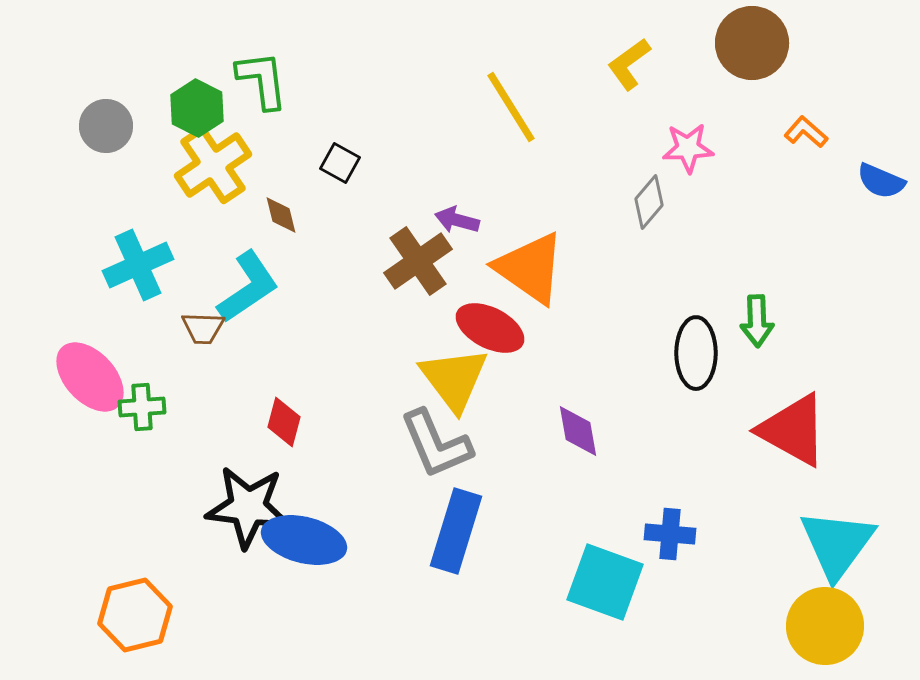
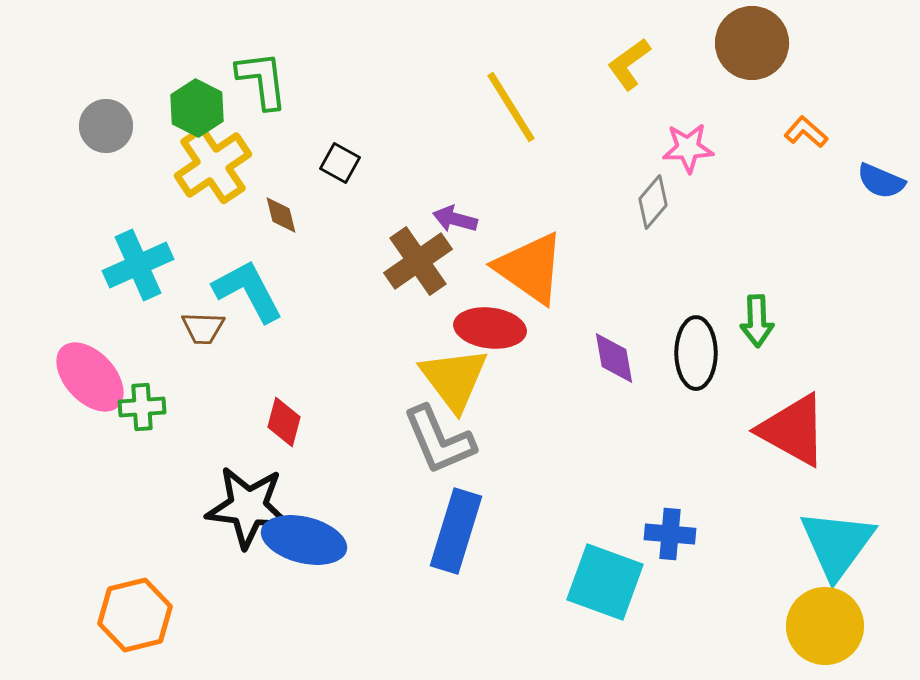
gray diamond: moved 4 px right
purple arrow: moved 2 px left, 1 px up
cyan L-shape: moved 4 px down; rotated 84 degrees counterclockwise
red ellipse: rotated 20 degrees counterclockwise
purple diamond: moved 36 px right, 73 px up
gray L-shape: moved 3 px right, 4 px up
